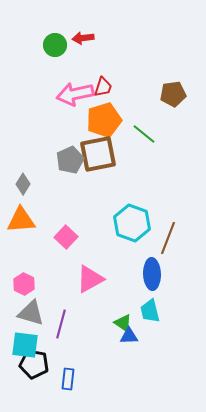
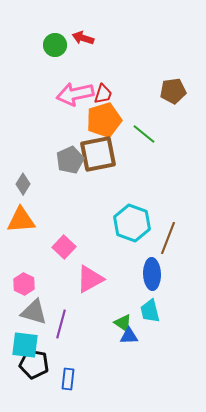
red arrow: rotated 25 degrees clockwise
red trapezoid: moved 7 px down
brown pentagon: moved 3 px up
pink square: moved 2 px left, 10 px down
gray triangle: moved 3 px right, 1 px up
